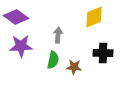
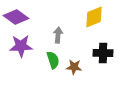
green semicircle: rotated 30 degrees counterclockwise
